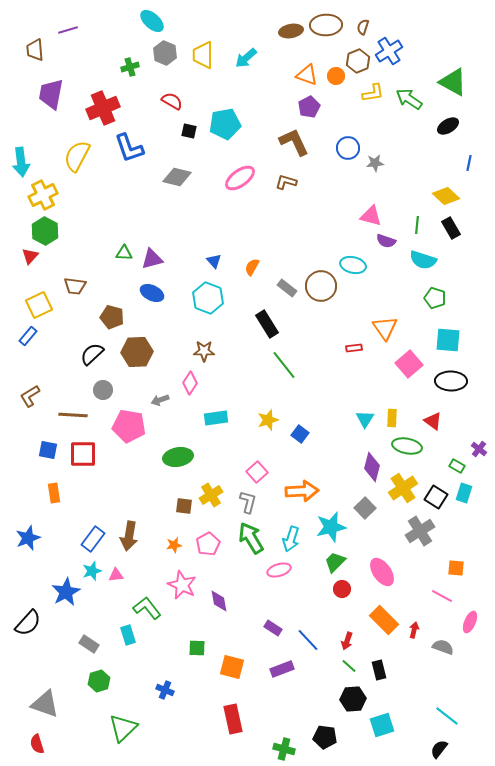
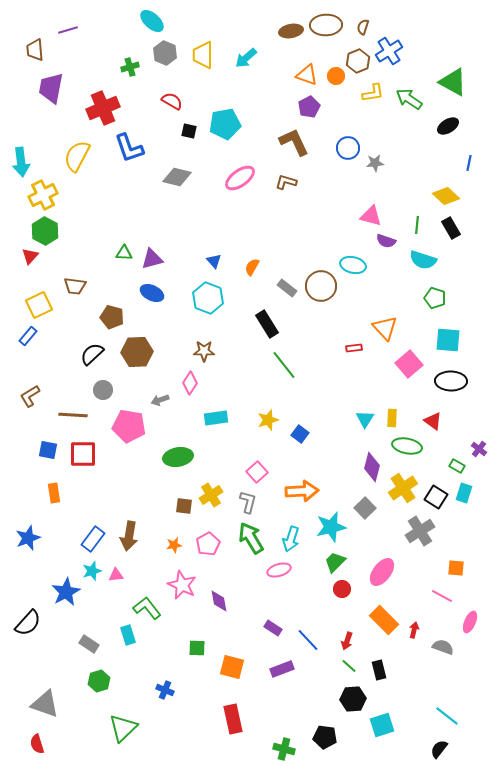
purple trapezoid at (51, 94): moved 6 px up
orange triangle at (385, 328): rotated 8 degrees counterclockwise
pink ellipse at (382, 572): rotated 72 degrees clockwise
